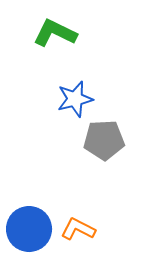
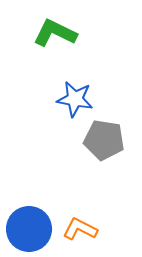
blue star: rotated 24 degrees clockwise
gray pentagon: rotated 12 degrees clockwise
orange L-shape: moved 2 px right
